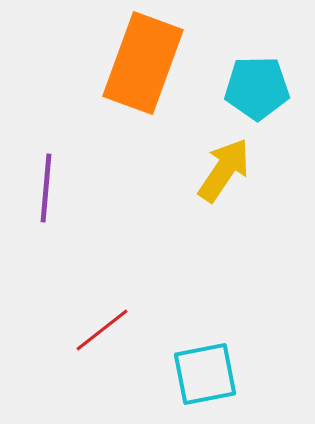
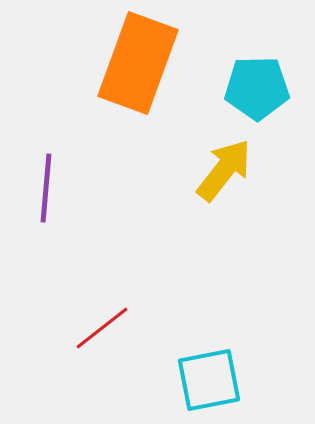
orange rectangle: moved 5 px left
yellow arrow: rotated 4 degrees clockwise
red line: moved 2 px up
cyan square: moved 4 px right, 6 px down
